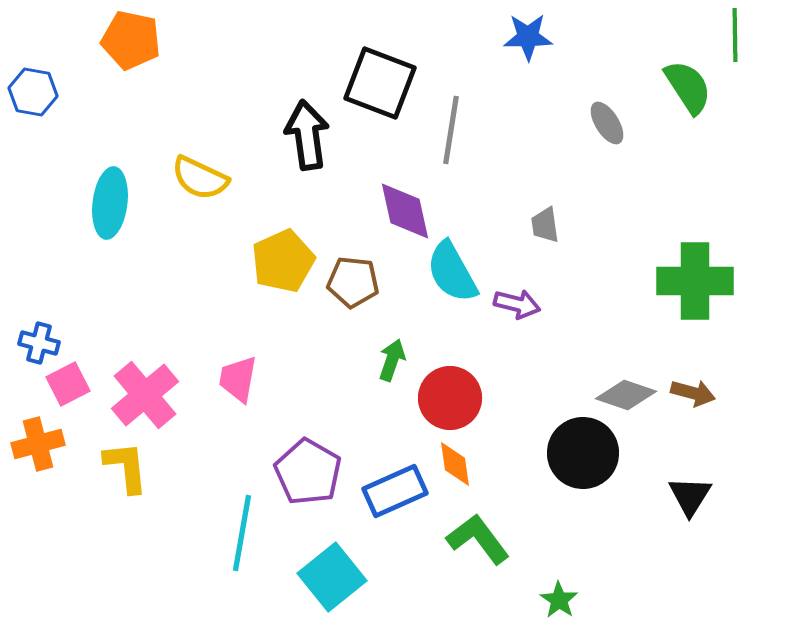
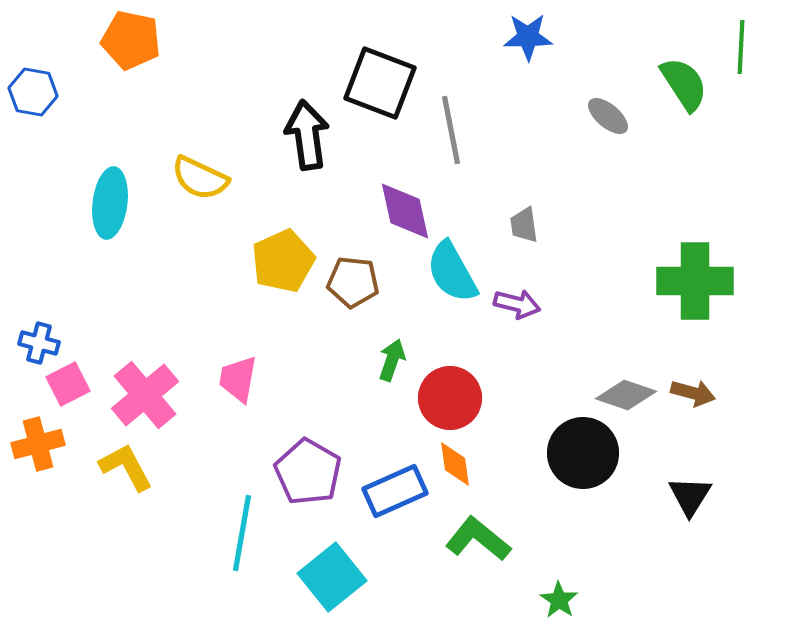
green line: moved 6 px right, 12 px down; rotated 4 degrees clockwise
green semicircle: moved 4 px left, 3 px up
gray ellipse: moved 1 px right, 7 px up; rotated 18 degrees counterclockwise
gray line: rotated 20 degrees counterclockwise
gray trapezoid: moved 21 px left
yellow L-shape: rotated 22 degrees counterclockwise
green L-shape: rotated 14 degrees counterclockwise
